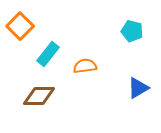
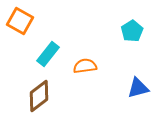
orange square: moved 5 px up; rotated 16 degrees counterclockwise
cyan pentagon: rotated 25 degrees clockwise
blue triangle: rotated 15 degrees clockwise
brown diamond: rotated 36 degrees counterclockwise
